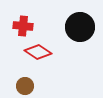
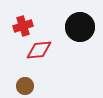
red cross: rotated 24 degrees counterclockwise
red diamond: moved 1 px right, 2 px up; rotated 40 degrees counterclockwise
